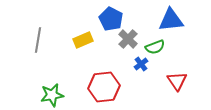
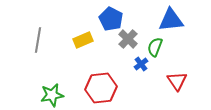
green semicircle: rotated 132 degrees clockwise
red hexagon: moved 3 px left, 1 px down
